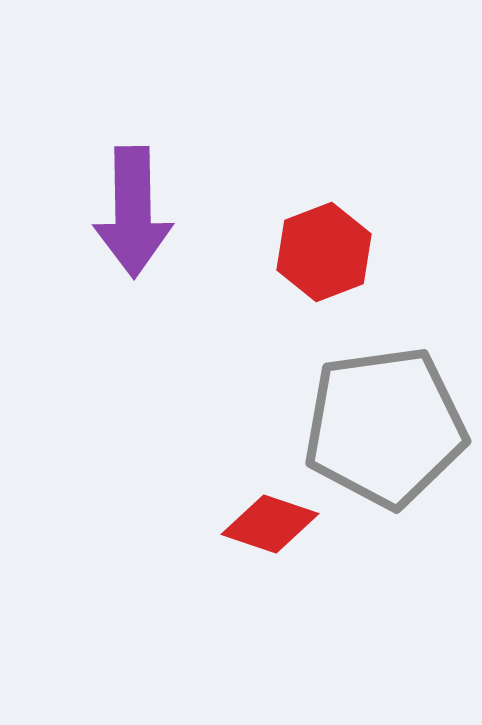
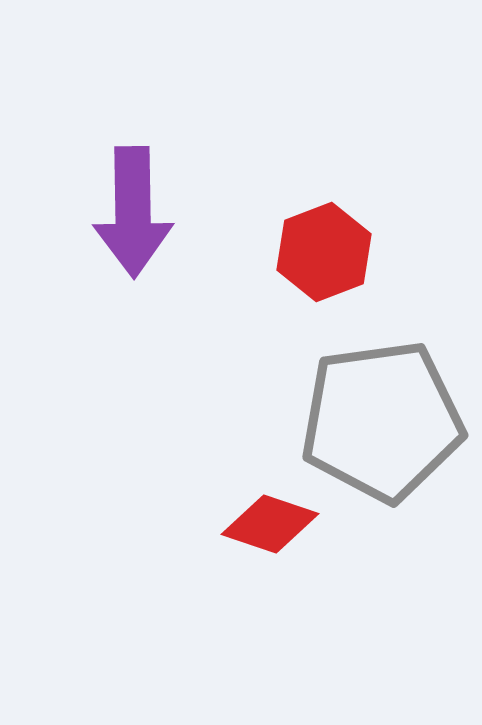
gray pentagon: moved 3 px left, 6 px up
